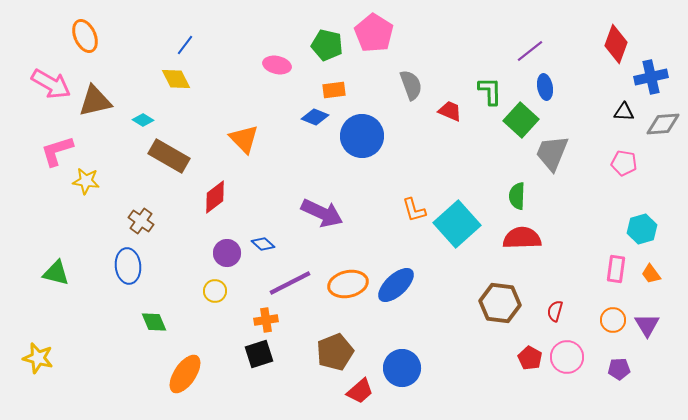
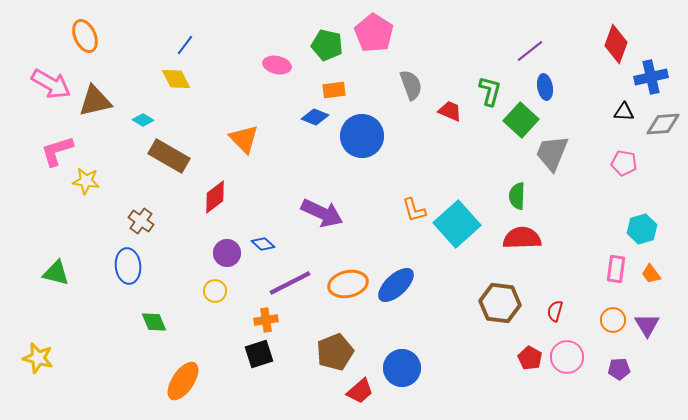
green L-shape at (490, 91): rotated 16 degrees clockwise
orange ellipse at (185, 374): moved 2 px left, 7 px down
